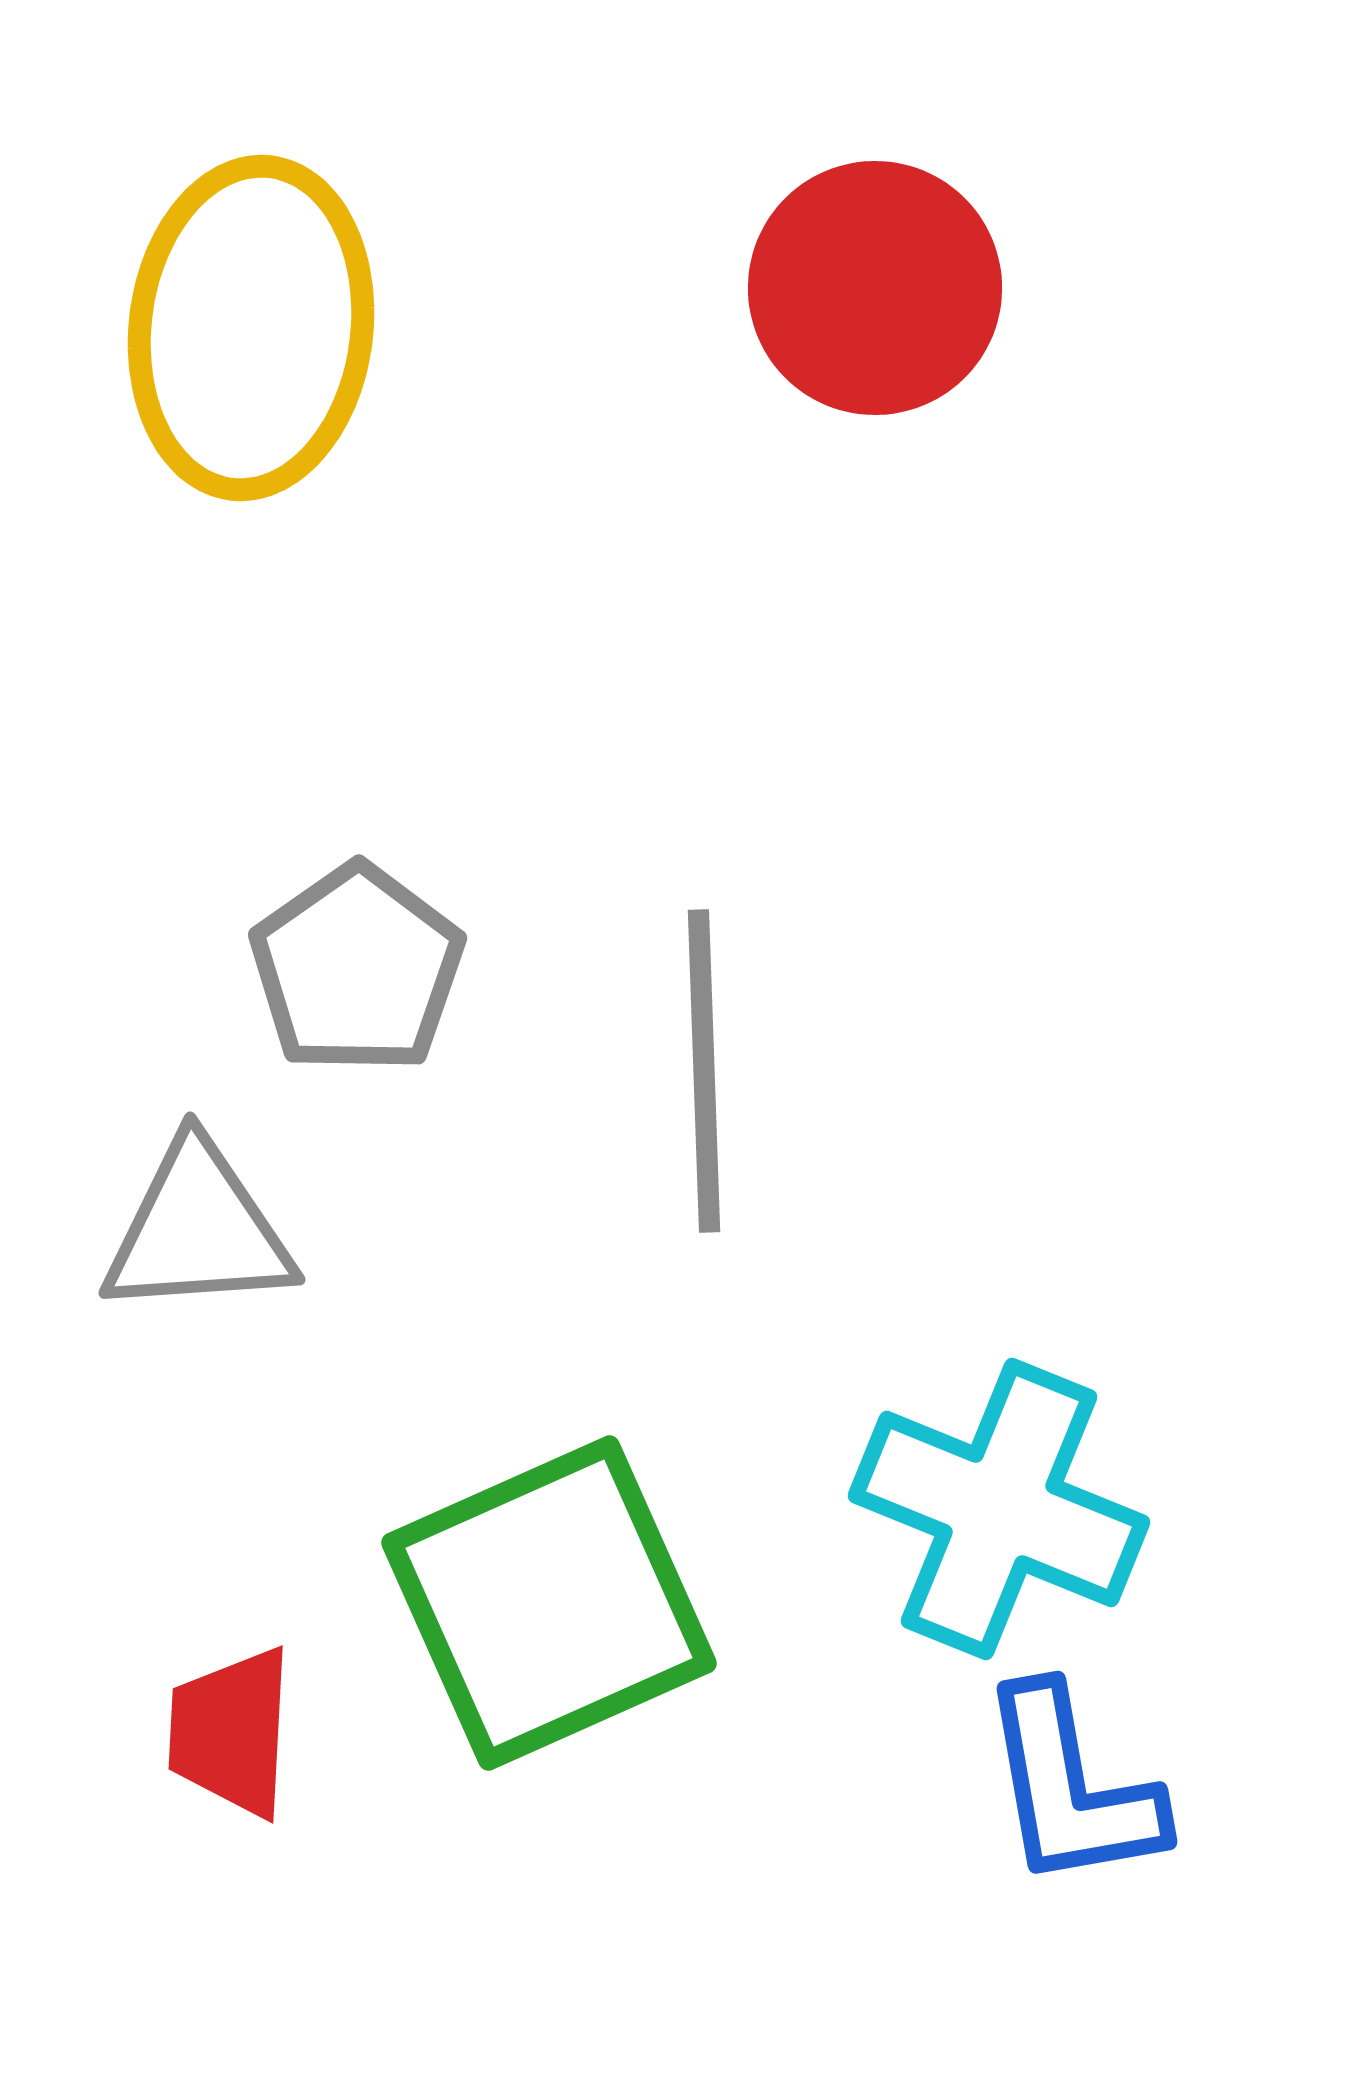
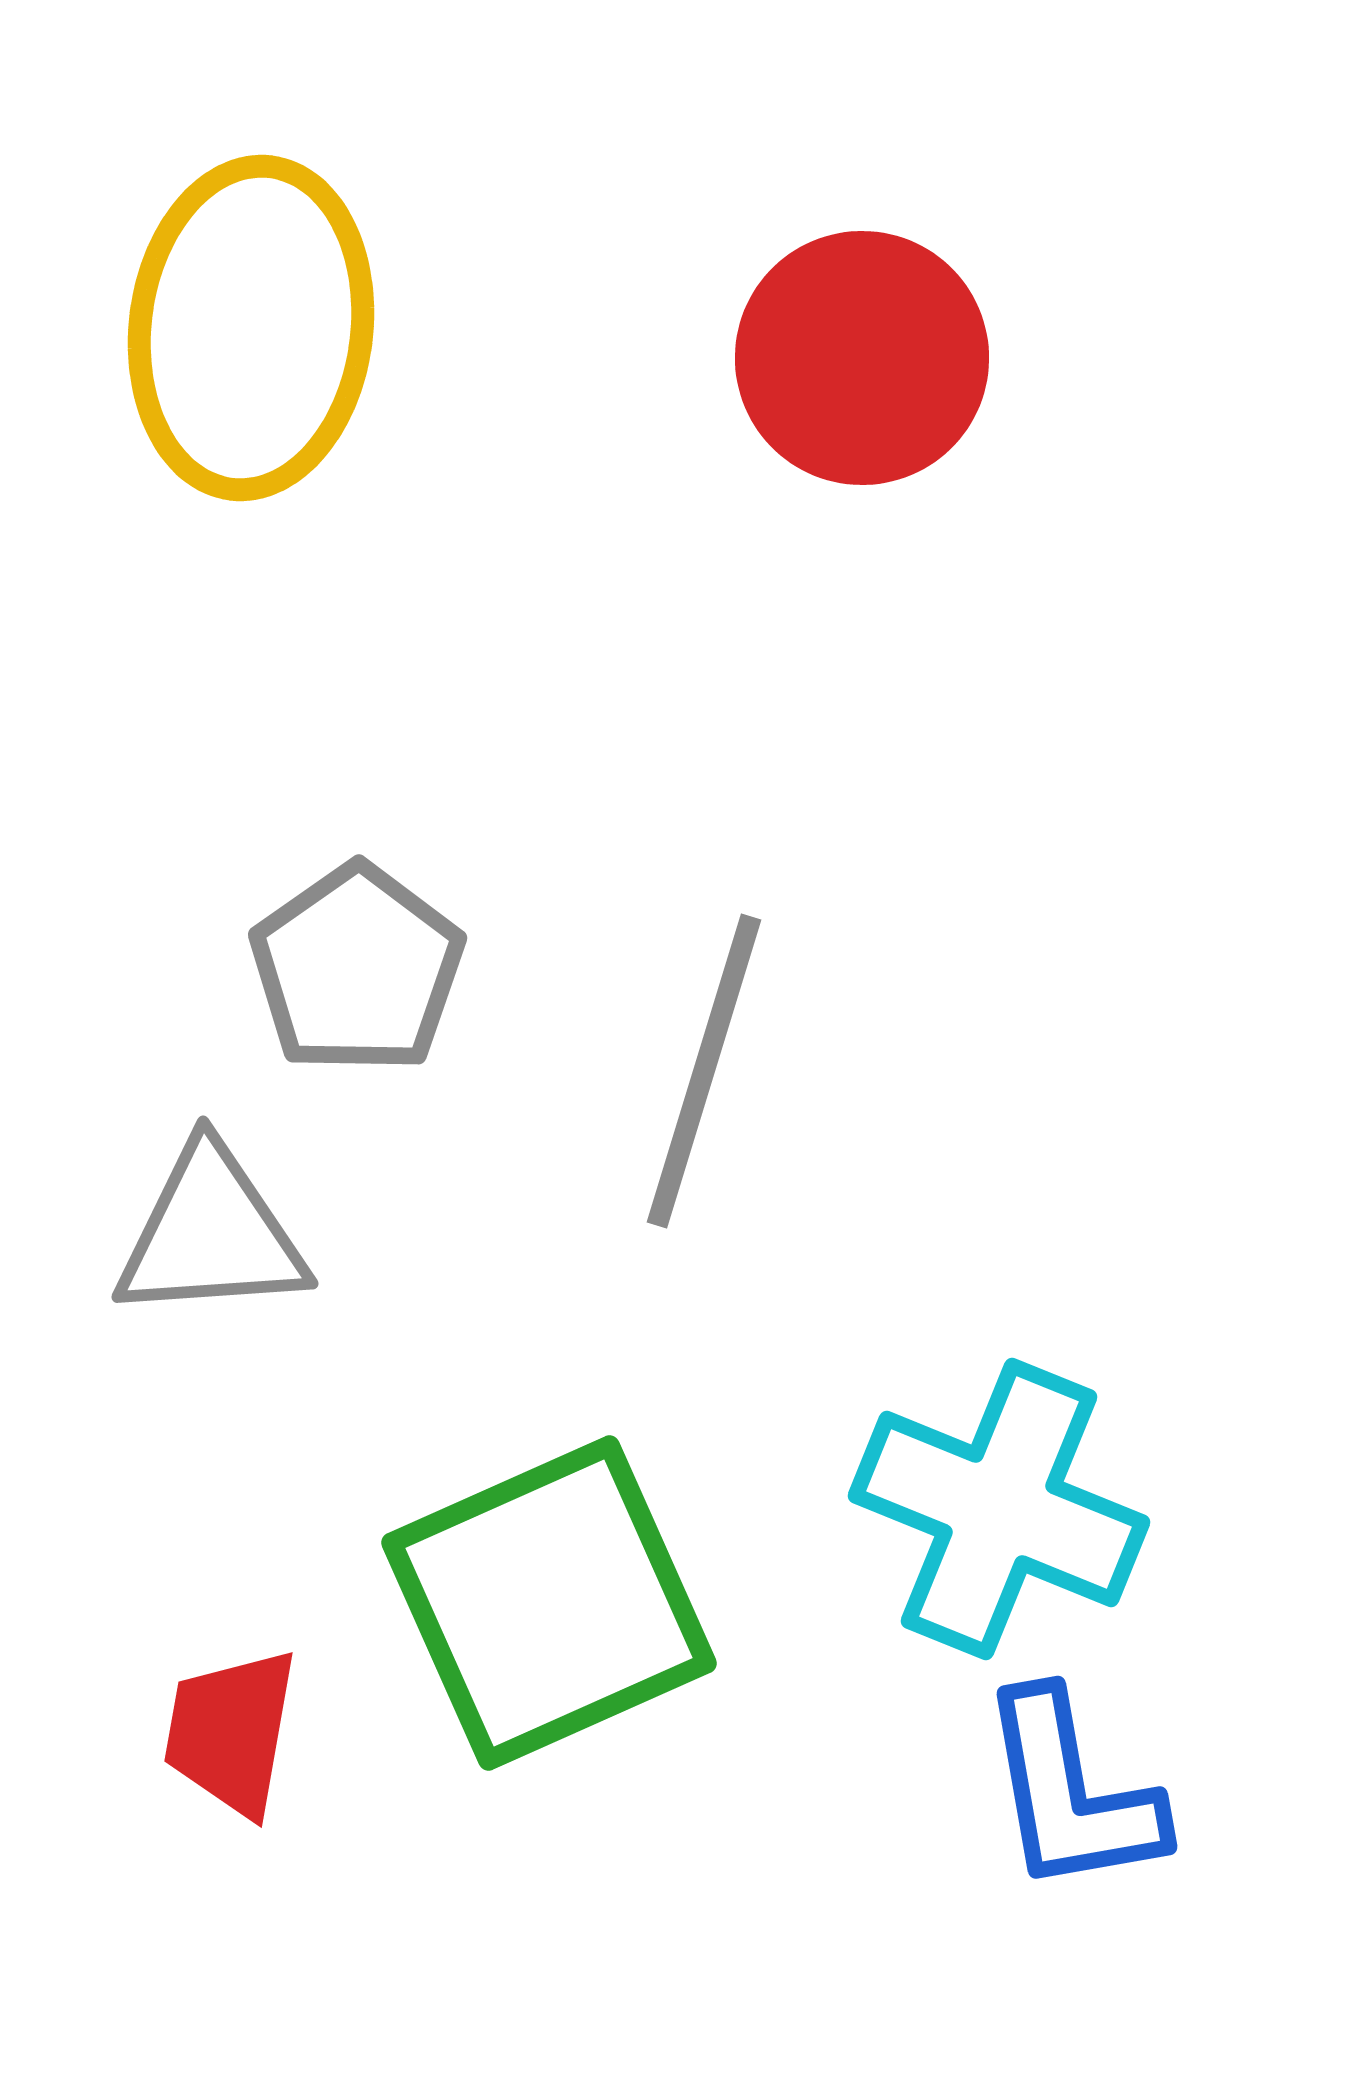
red circle: moved 13 px left, 70 px down
gray line: rotated 19 degrees clockwise
gray triangle: moved 13 px right, 4 px down
red trapezoid: rotated 7 degrees clockwise
blue L-shape: moved 5 px down
